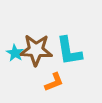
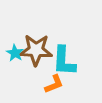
cyan L-shape: moved 5 px left, 10 px down; rotated 12 degrees clockwise
orange L-shape: moved 2 px down
